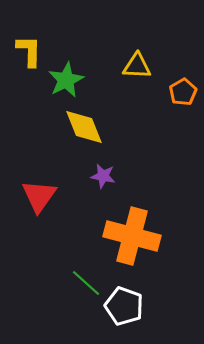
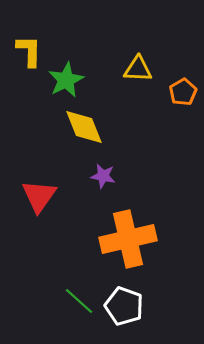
yellow triangle: moved 1 px right, 3 px down
orange cross: moved 4 px left, 3 px down; rotated 28 degrees counterclockwise
green line: moved 7 px left, 18 px down
